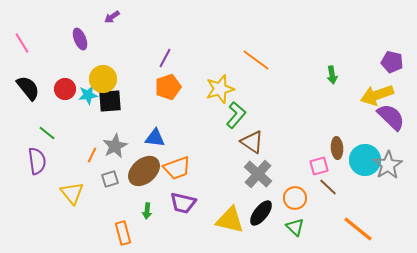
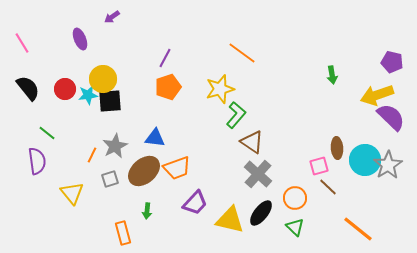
orange line at (256, 60): moved 14 px left, 7 px up
purple trapezoid at (183, 203): moved 12 px right; rotated 60 degrees counterclockwise
